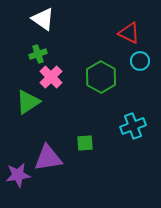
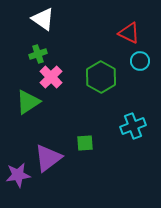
purple triangle: rotated 28 degrees counterclockwise
